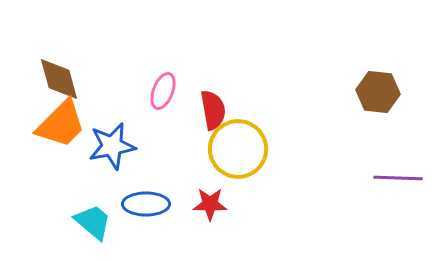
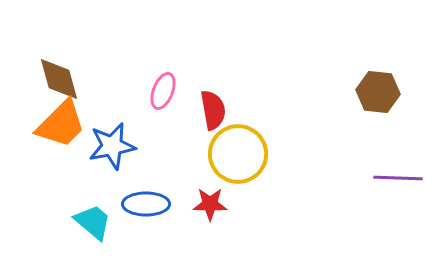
yellow circle: moved 5 px down
